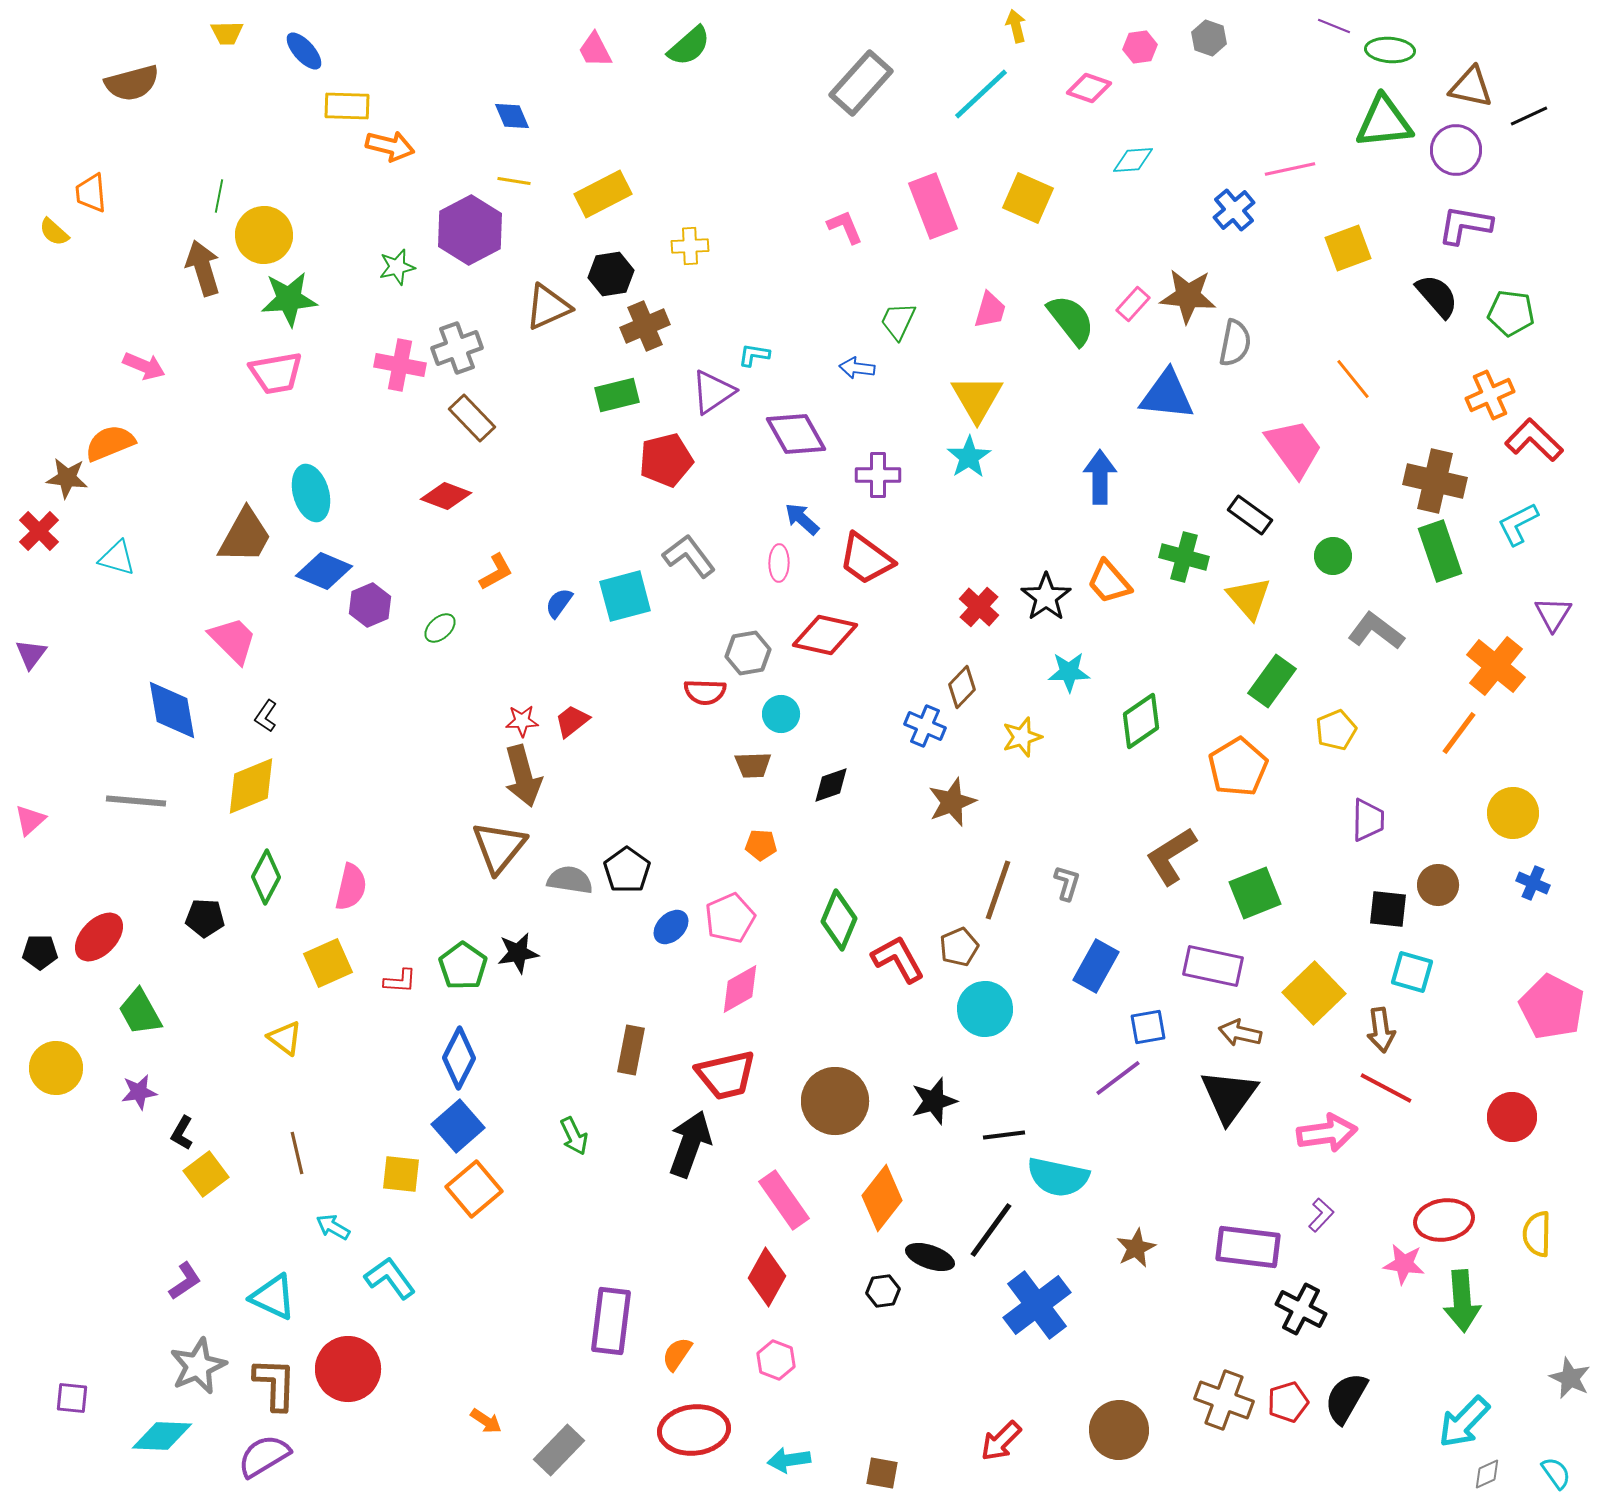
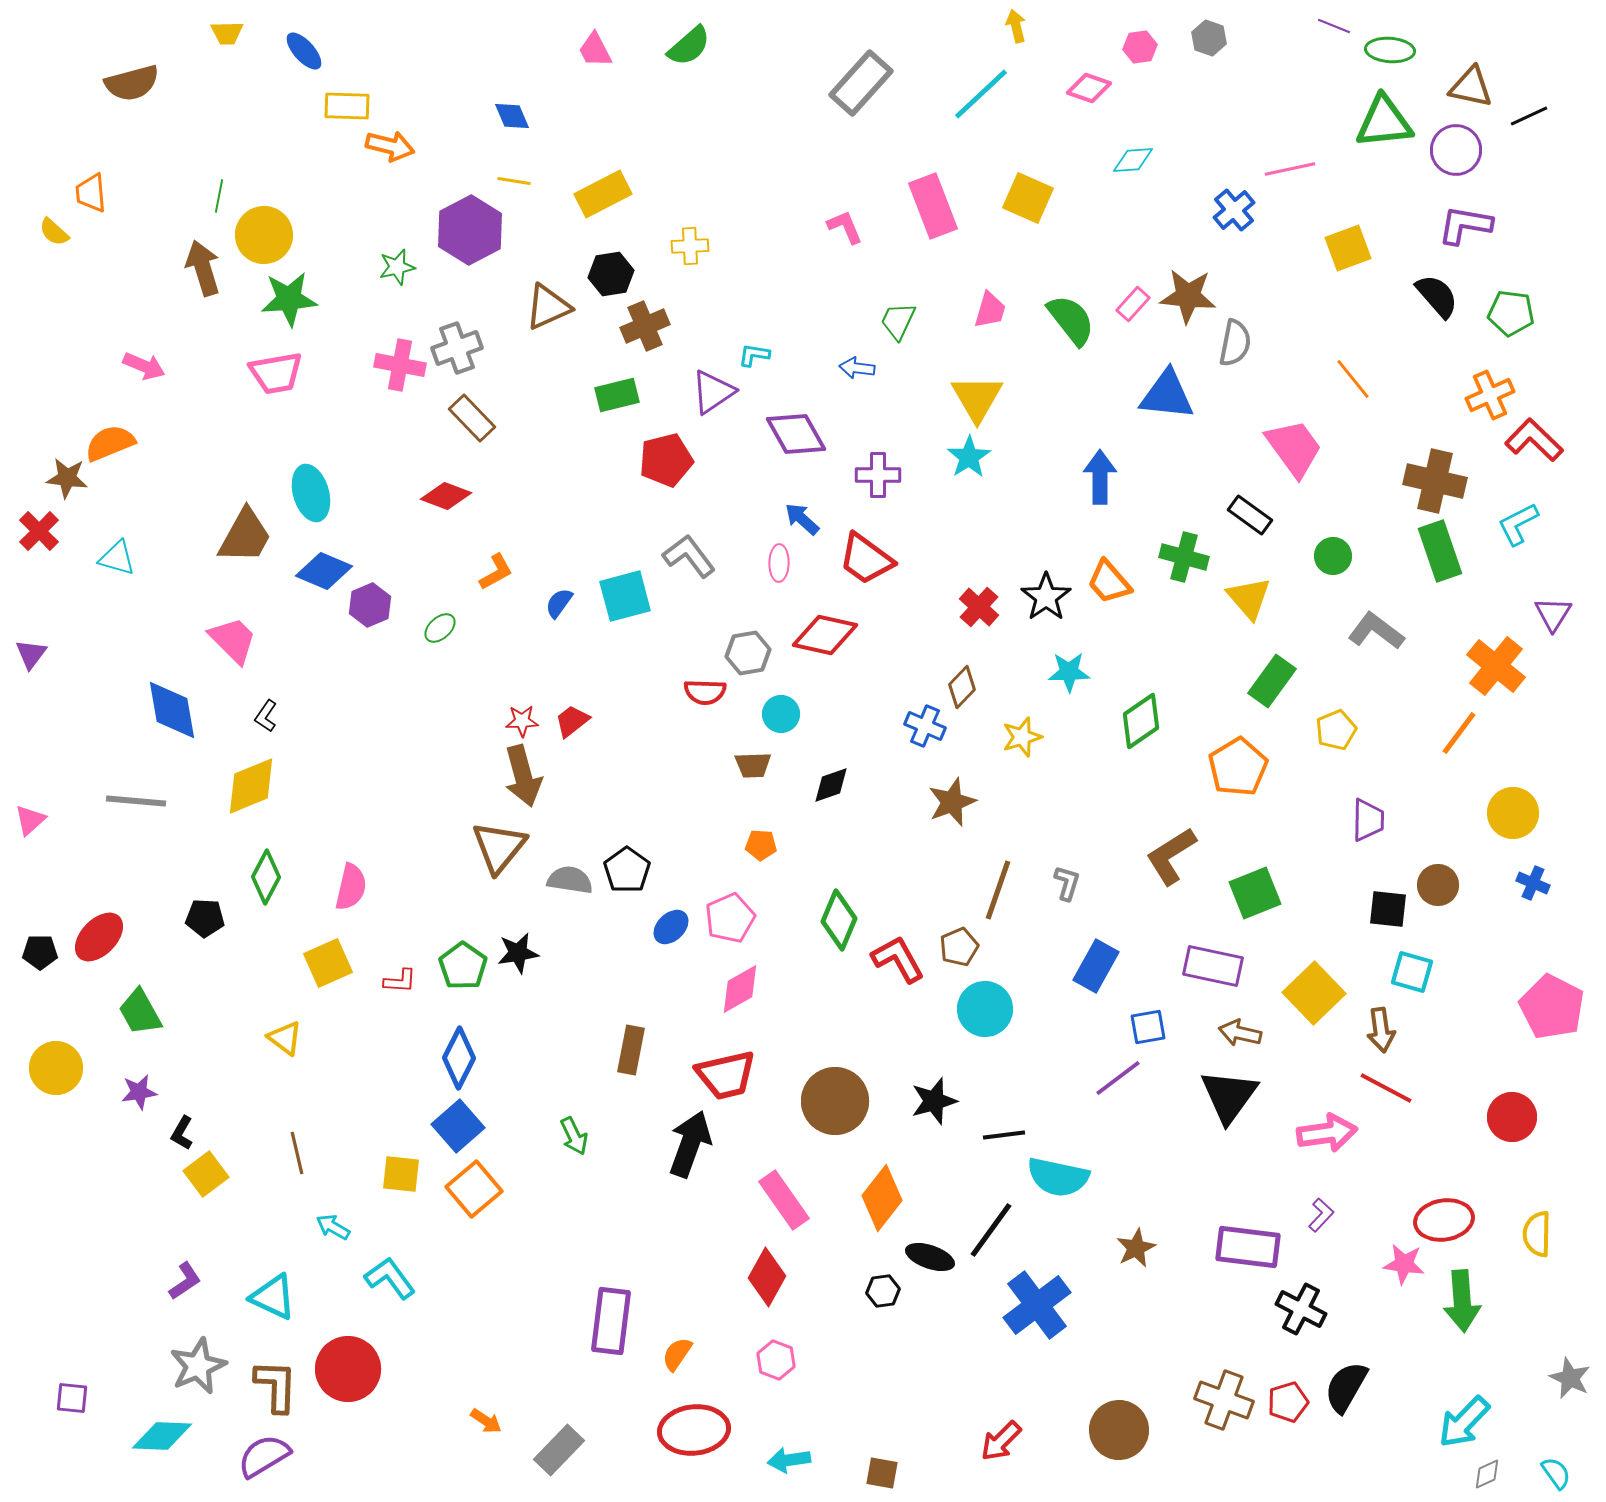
brown L-shape at (275, 1384): moved 1 px right, 2 px down
black semicircle at (1346, 1398): moved 11 px up
